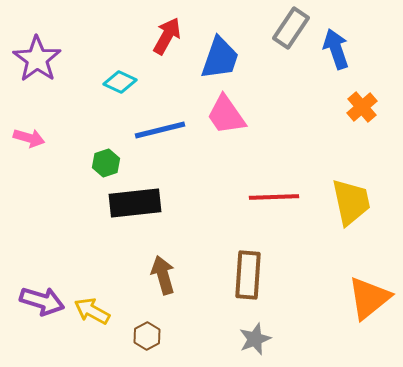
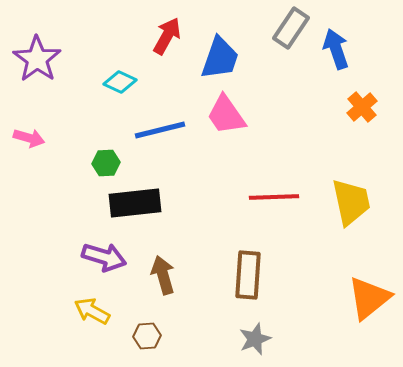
green hexagon: rotated 16 degrees clockwise
purple arrow: moved 62 px right, 44 px up
brown hexagon: rotated 24 degrees clockwise
